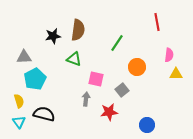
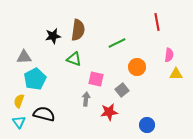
green line: rotated 30 degrees clockwise
yellow semicircle: rotated 144 degrees counterclockwise
